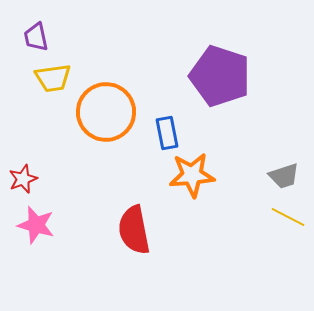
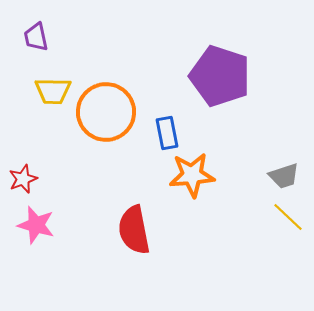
yellow trapezoid: moved 13 px down; rotated 9 degrees clockwise
yellow line: rotated 16 degrees clockwise
